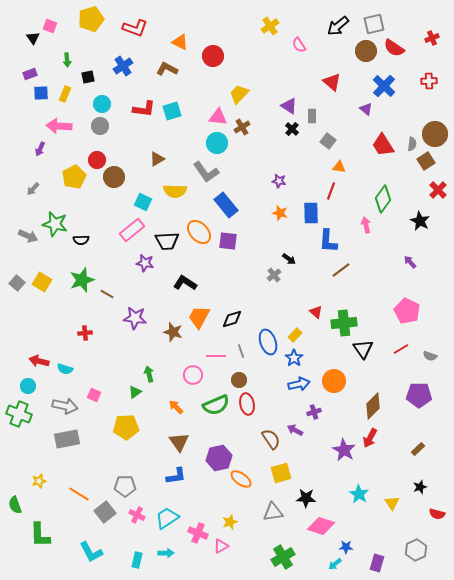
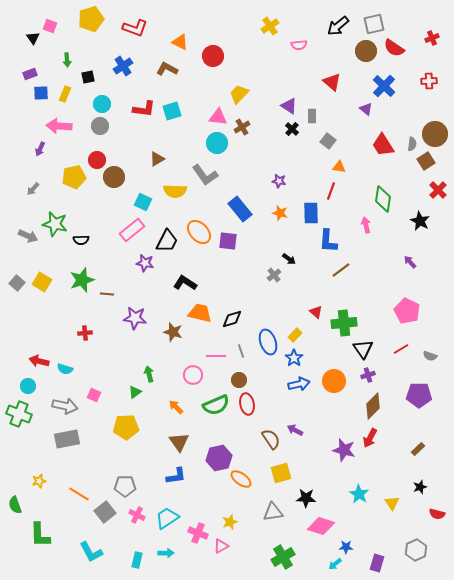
pink semicircle at (299, 45): rotated 63 degrees counterclockwise
gray L-shape at (206, 172): moved 1 px left, 3 px down
yellow pentagon at (74, 177): rotated 15 degrees clockwise
green diamond at (383, 199): rotated 28 degrees counterclockwise
blue rectangle at (226, 205): moved 14 px right, 4 px down
black trapezoid at (167, 241): rotated 60 degrees counterclockwise
brown line at (107, 294): rotated 24 degrees counterclockwise
orange trapezoid at (199, 317): moved 1 px right, 4 px up; rotated 75 degrees clockwise
purple cross at (314, 412): moved 54 px right, 37 px up
purple star at (344, 450): rotated 15 degrees counterclockwise
